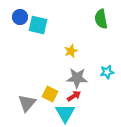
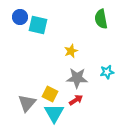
red arrow: moved 2 px right, 4 px down
cyan triangle: moved 11 px left
